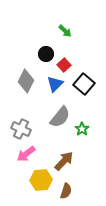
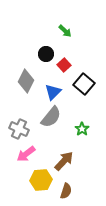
blue triangle: moved 2 px left, 8 px down
gray semicircle: moved 9 px left
gray cross: moved 2 px left
